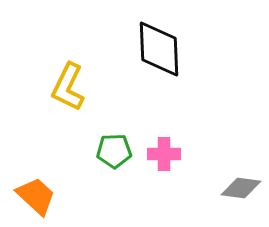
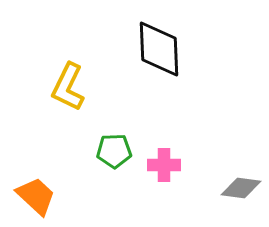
pink cross: moved 11 px down
